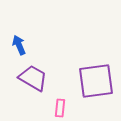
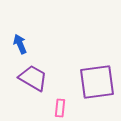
blue arrow: moved 1 px right, 1 px up
purple square: moved 1 px right, 1 px down
